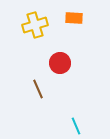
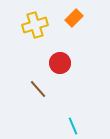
orange rectangle: rotated 48 degrees counterclockwise
brown line: rotated 18 degrees counterclockwise
cyan line: moved 3 px left
